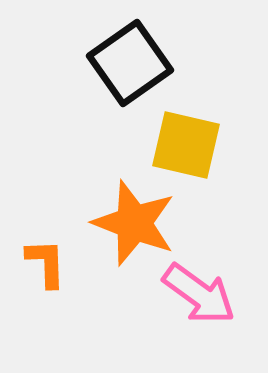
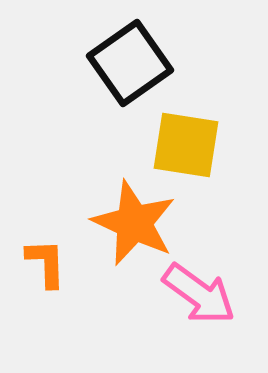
yellow square: rotated 4 degrees counterclockwise
orange star: rotated 4 degrees clockwise
